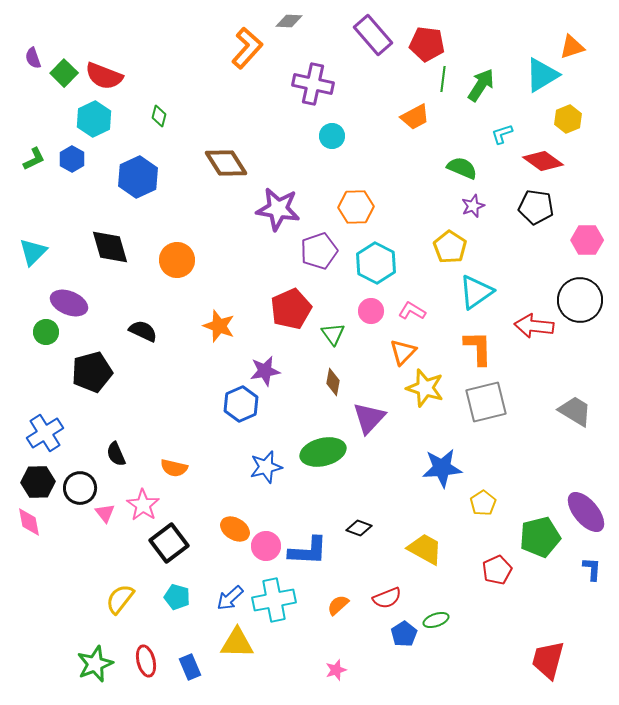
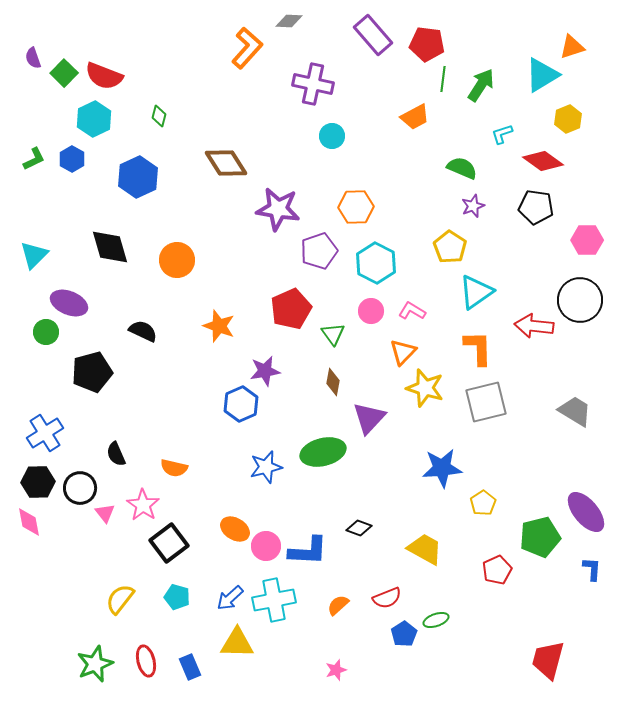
cyan triangle at (33, 252): moved 1 px right, 3 px down
